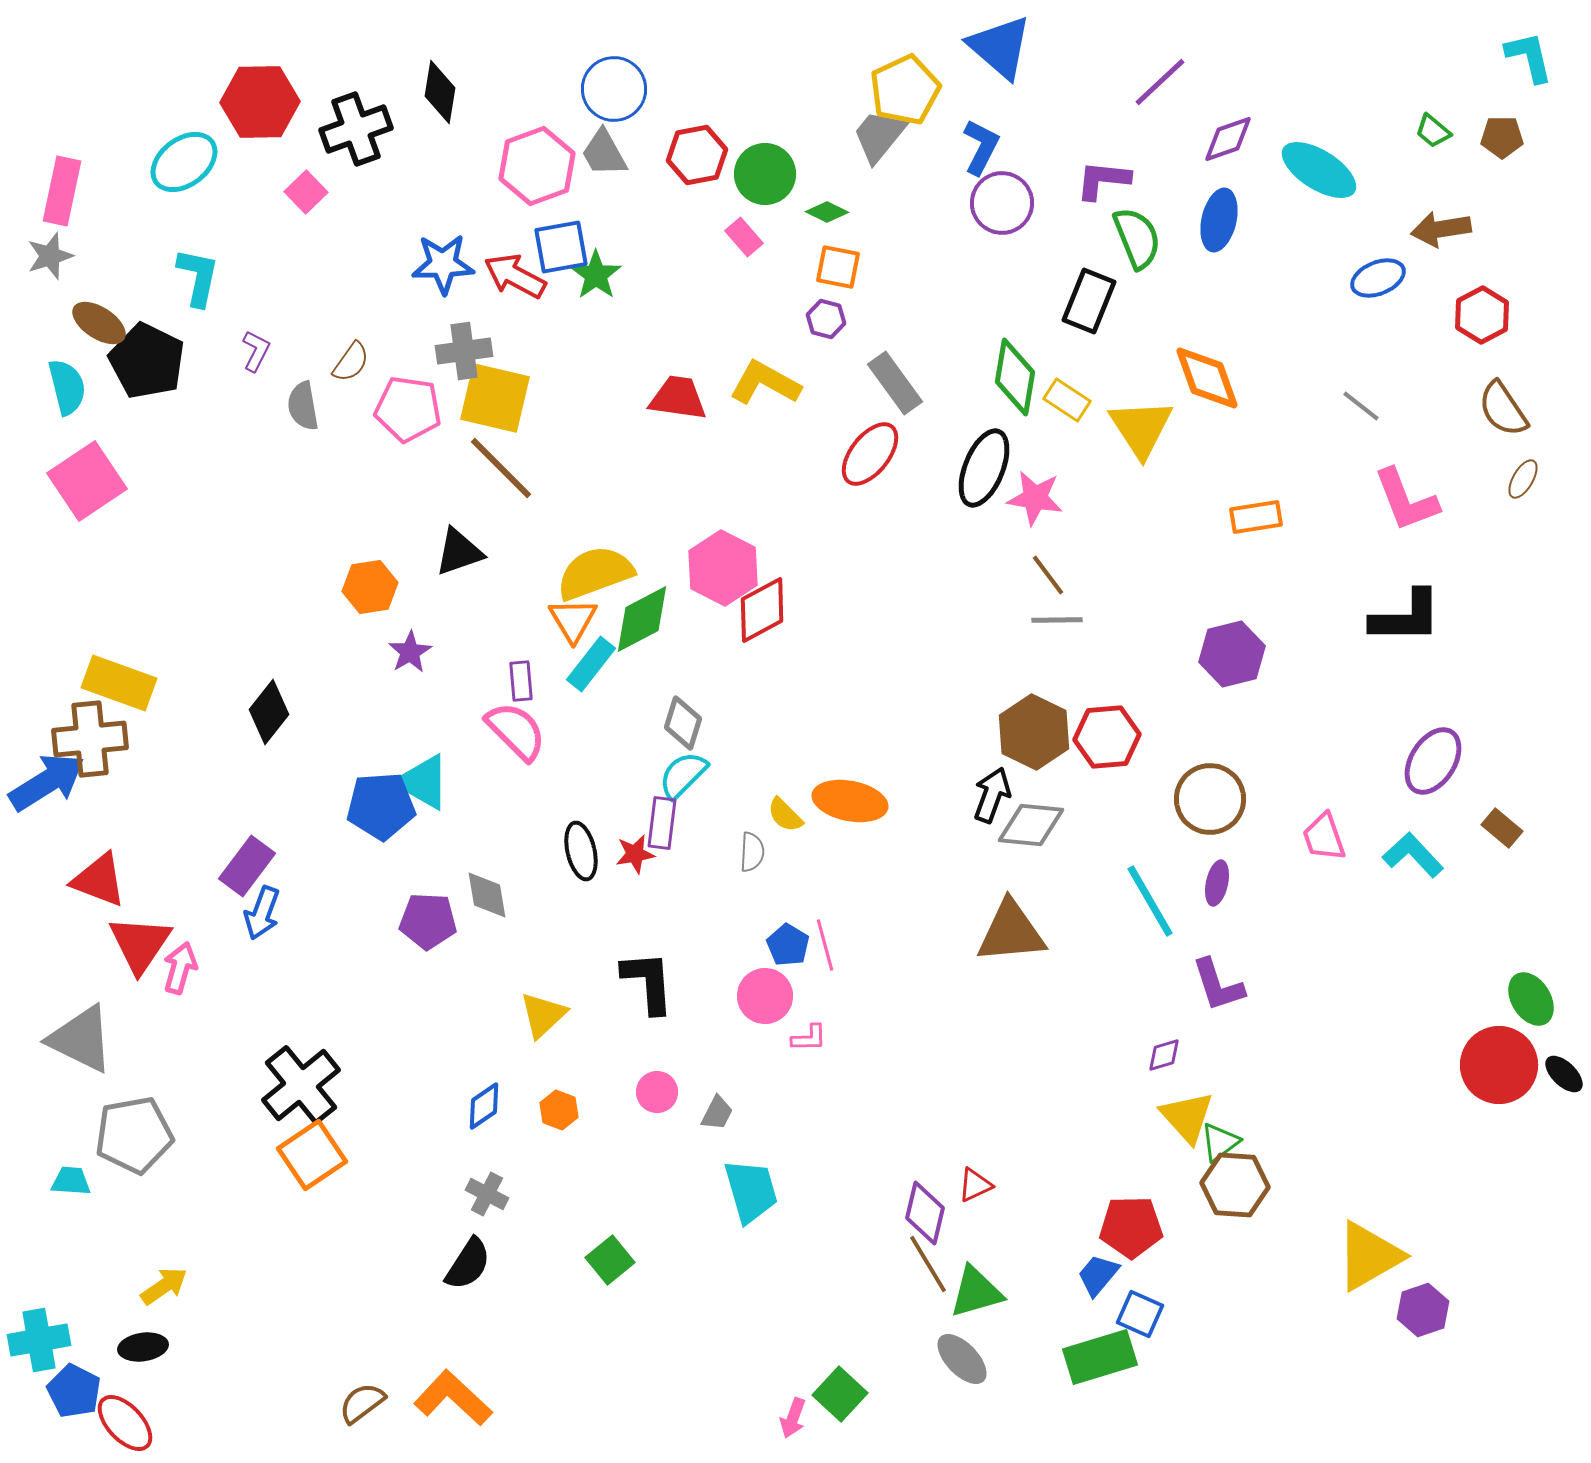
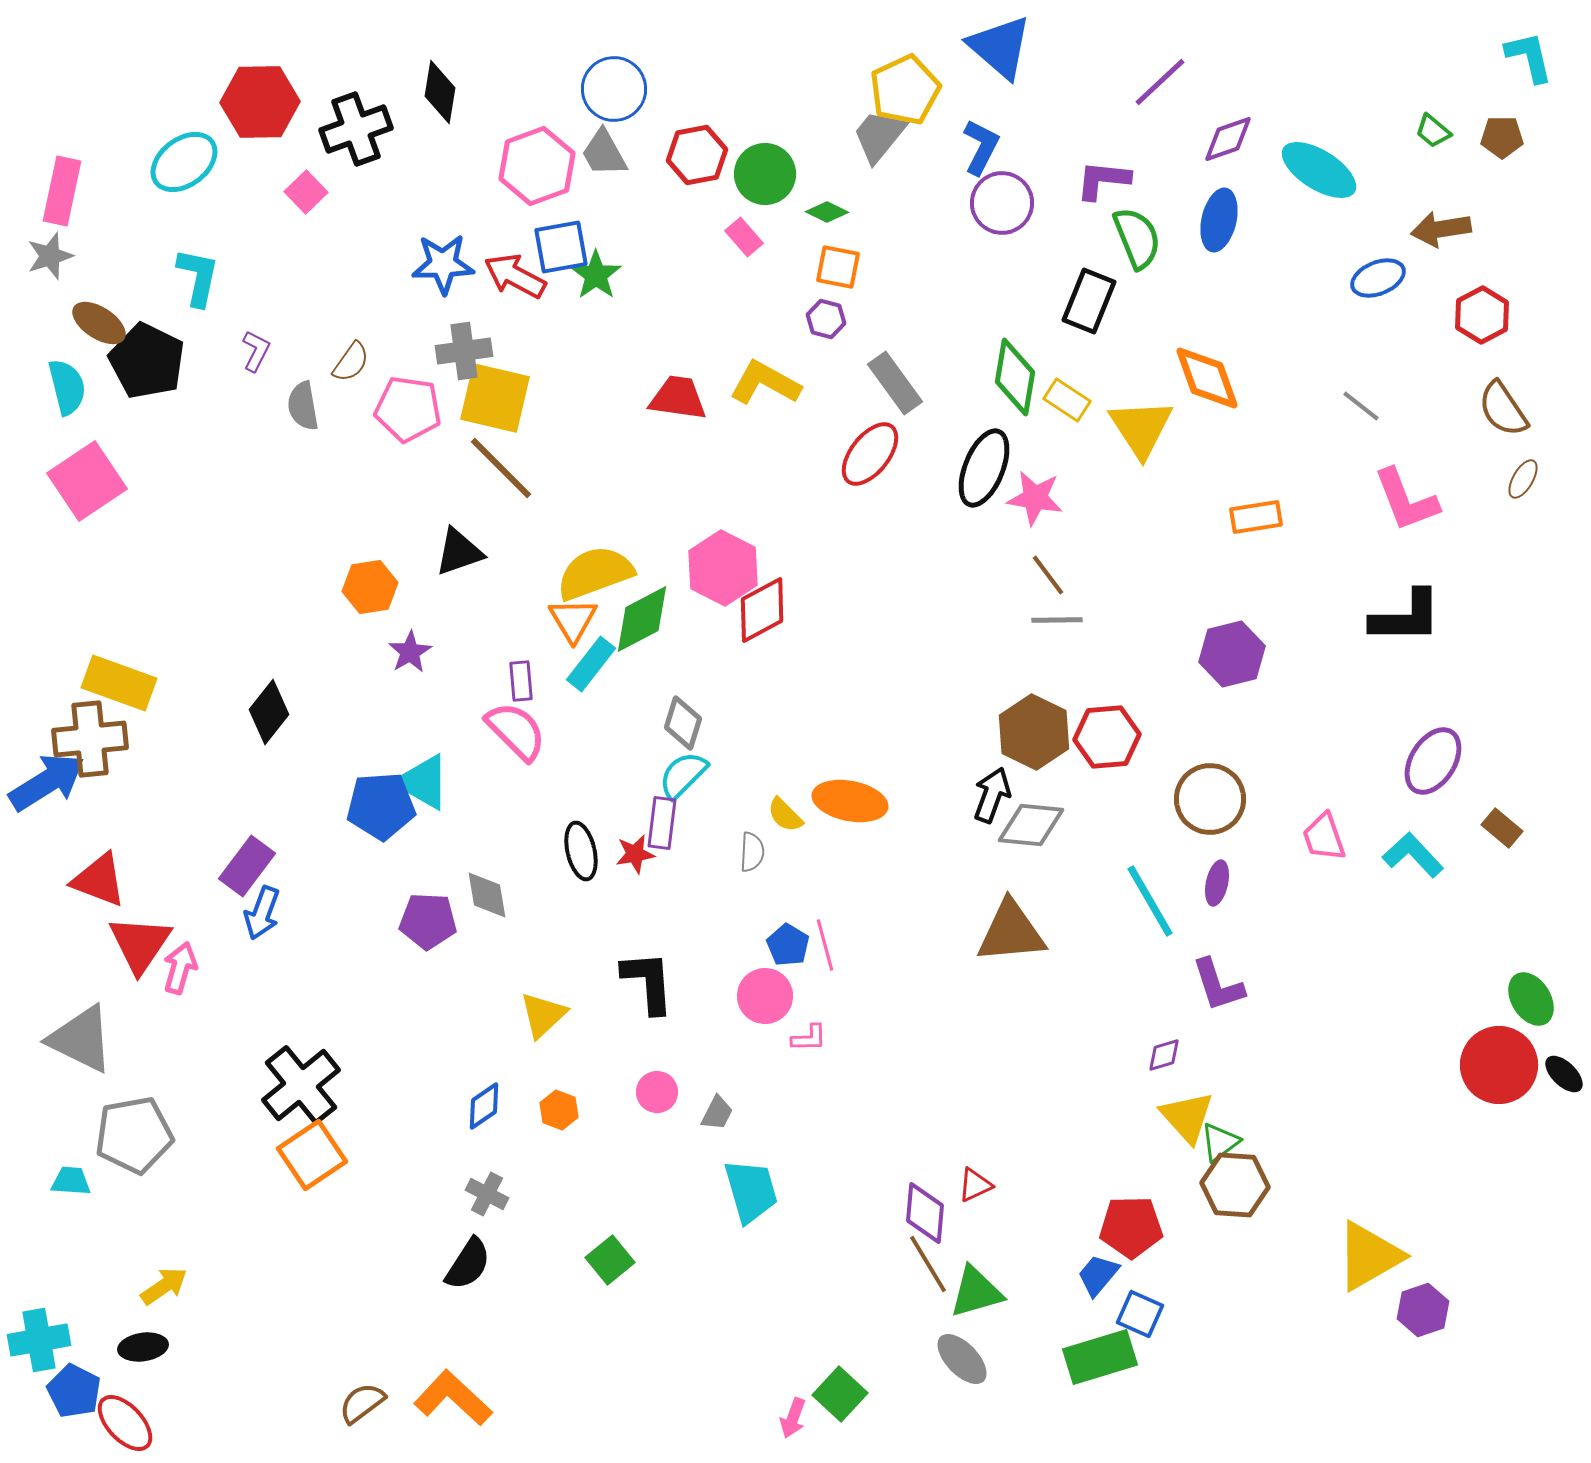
purple diamond at (925, 1213): rotated 8 degrees counterclockwise
